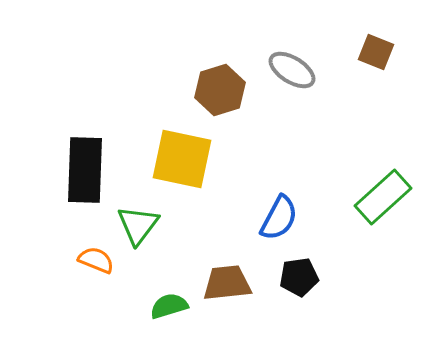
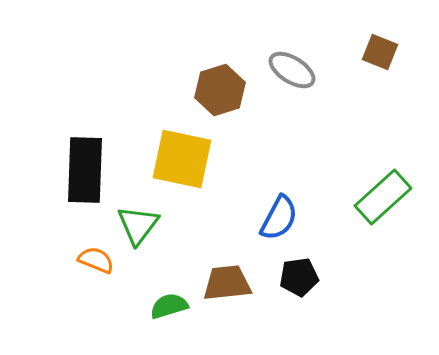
brown square: moved 4 px right
